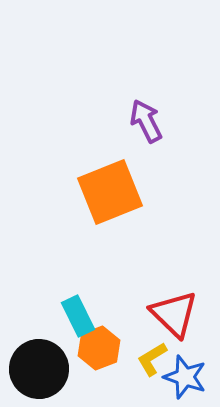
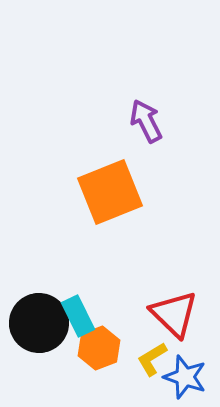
black circle: moved 46 px up
